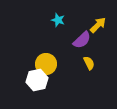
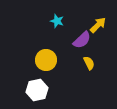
cyan star: moved 1 px left, 1 px down
yellow circle: moved 4 px up
white hexagon: moved 10 px down
